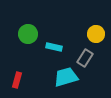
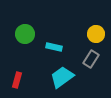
green circle: moved 3 px left
gray rectangle: moved 6 px right, 1 px down
cyan trapezoid: moved 4 px left; rotated 20 degrees counterclockwise
